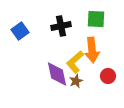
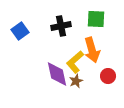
orange arrow: rotated 10 degrees counterclockwise
